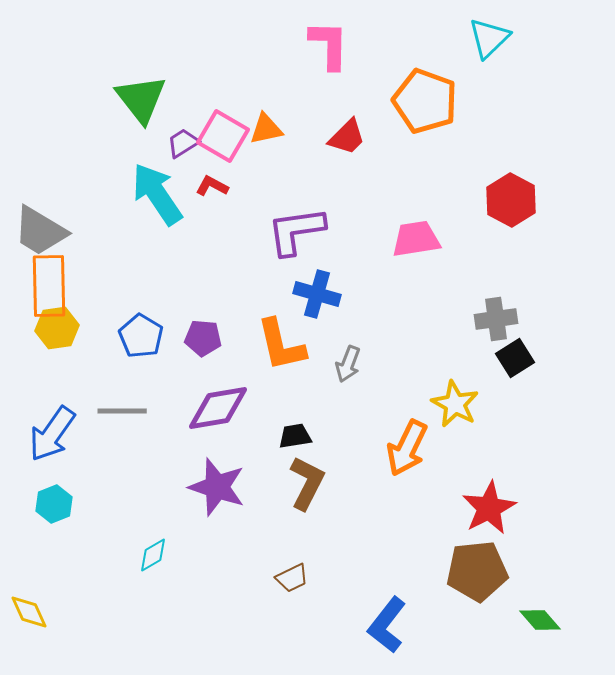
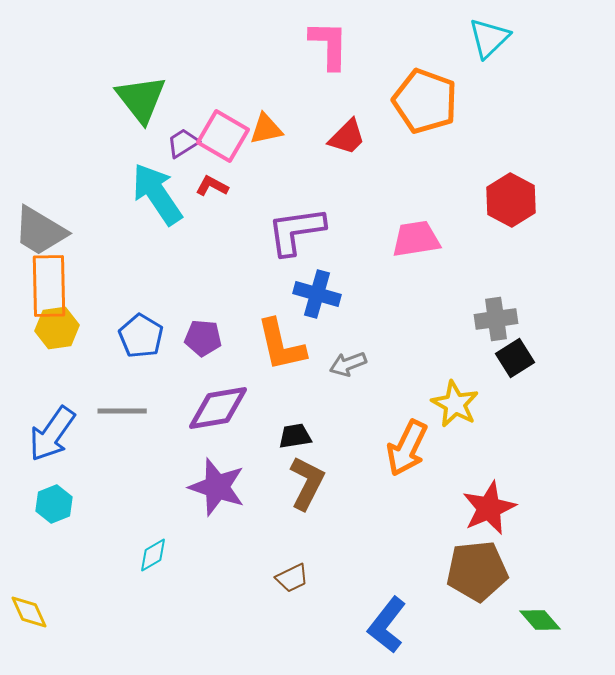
gray arrow: rotated 48 degrees clockwise
red star: rotated 4 degrees clockwise
